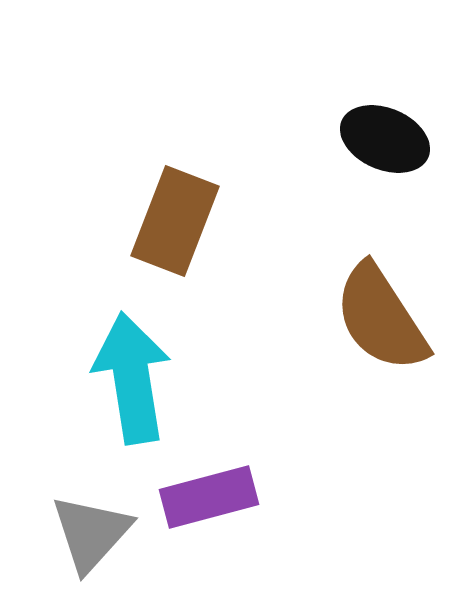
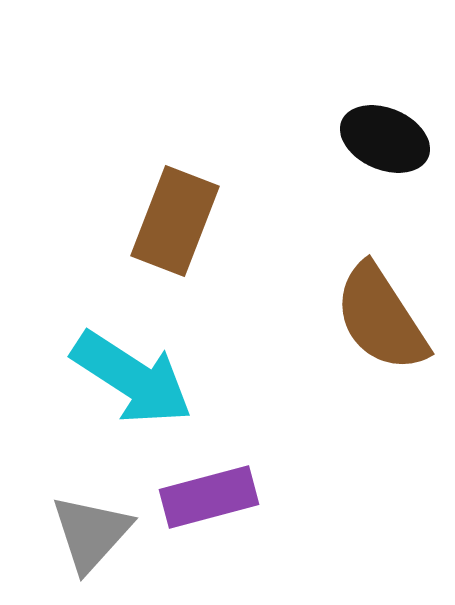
cyan arrow: rotated 132 degrees clockwise
